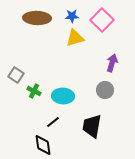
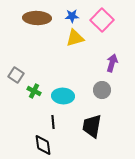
gray circle: moved 3 px left
black line: rotated 56 degrees counterclockwise
